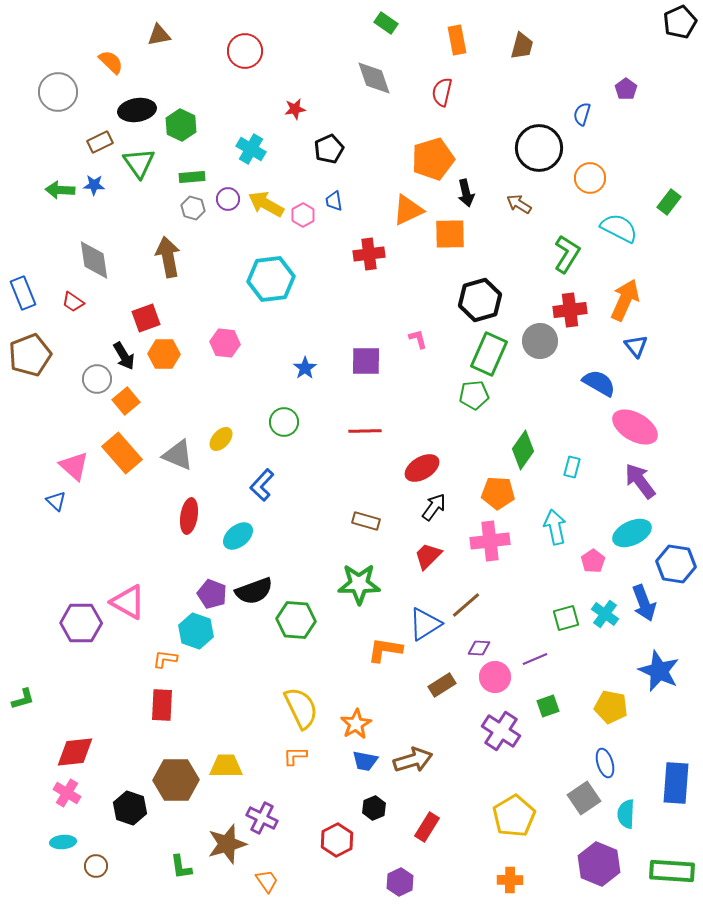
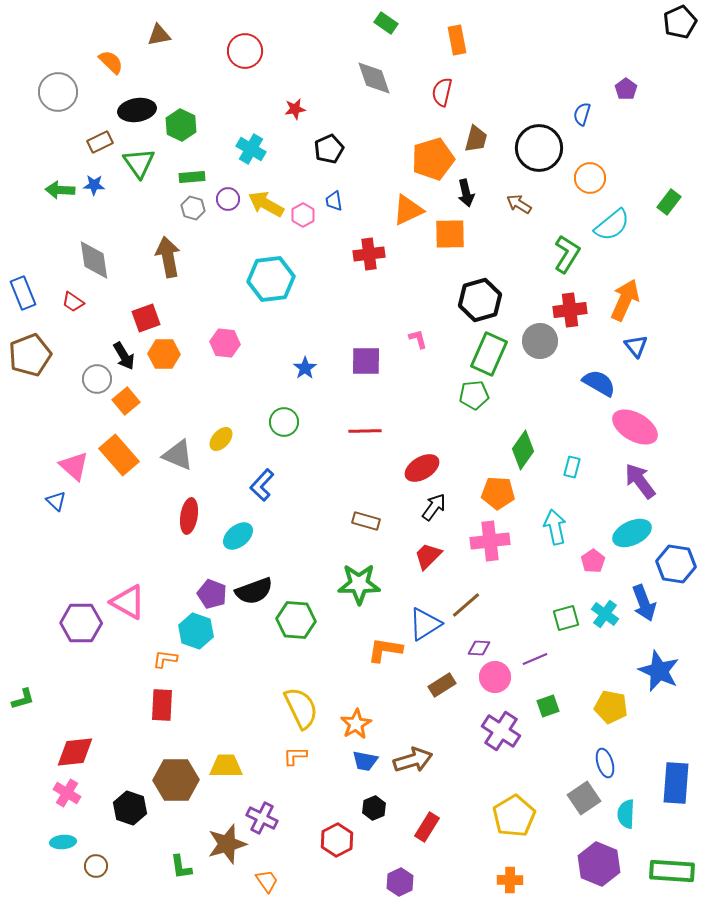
brown trapezoid at (522, 46): moved 46 px left, 93 px down
cyan semicircle at (619, 228): moved 7 px left, 3 px up; rotated 114 degrees clockwise
orange rectangle at (122, 453): moved 3 px left, 2 px down
